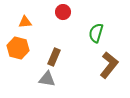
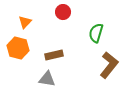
orange triangle: rotated 40 degrees counterclockwise
brown rectangle: moved 2 px up; rotated 54 degrees clockwise
